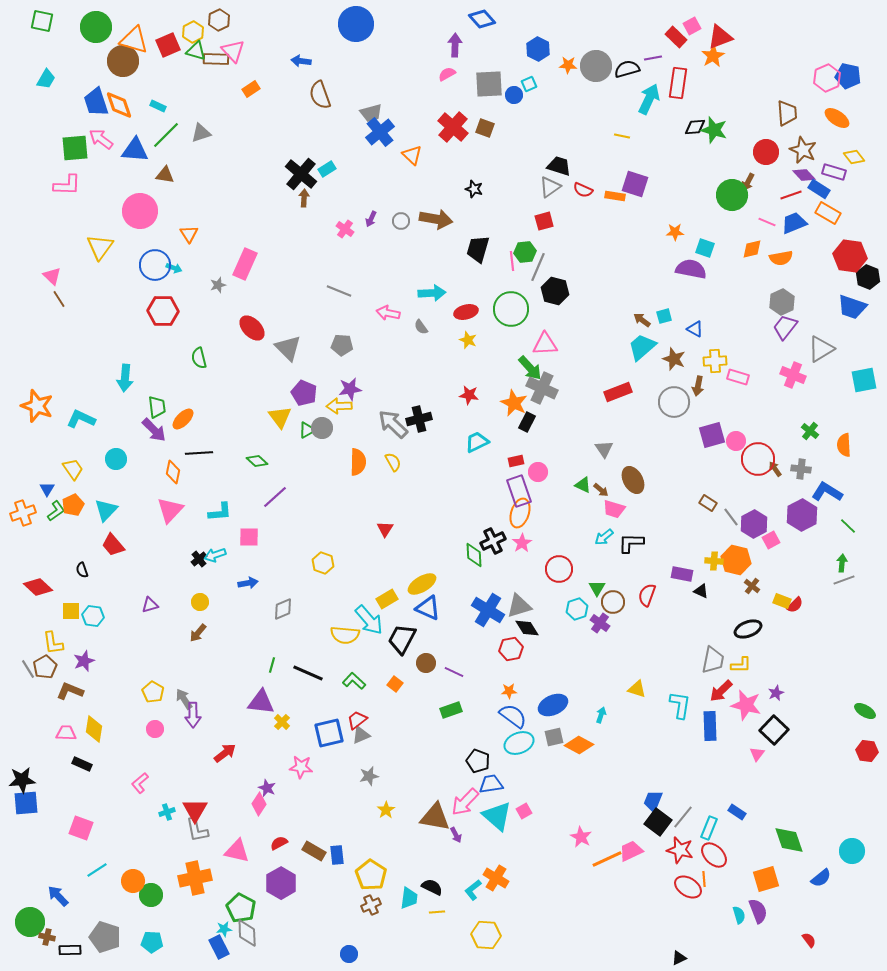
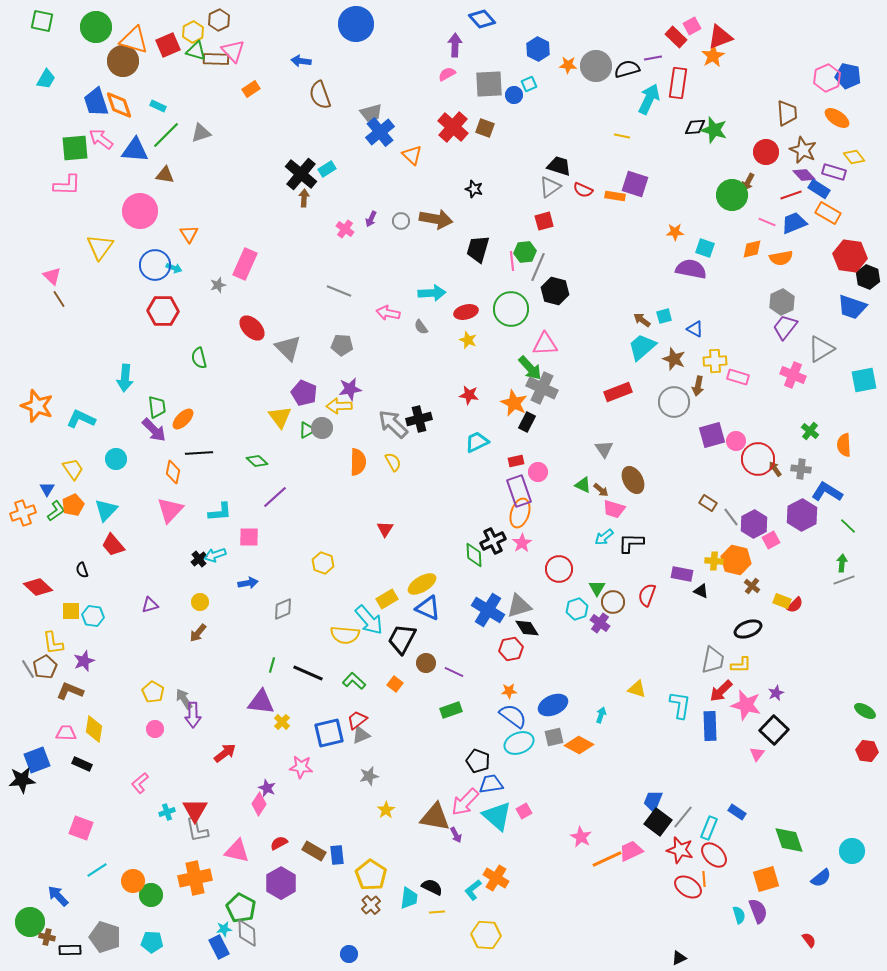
blue square at (26, 803): moved 11 px right, 43 px up; rotated 16 degrees counterclockwise
brown cross at (371, 905): rotated 18 degrees counterclockwise
